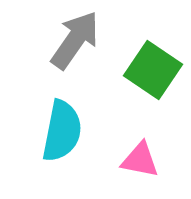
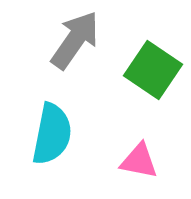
cyan semicircle: moved 10 px left, 3 px down
pink triangle: moved 1 px left, 1 px down
